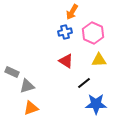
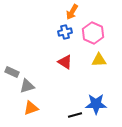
red triangle: moved 1 px left, 1 px down
black line: moved 9 px left, 32 px down; rotated 24 degrees clockwise
